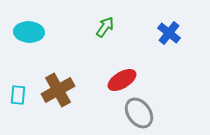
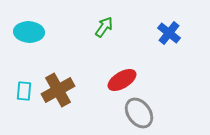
green arrow: moved 1 px left
cyan rectangle: moved 6 px right, 4 px up
